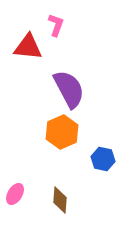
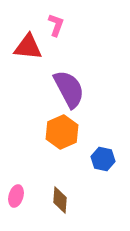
pink ellipse: moved 1 px right, 2 px down; rotated 15 degrees counterclockwise
